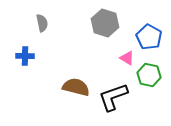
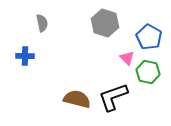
pink triangle: rotated 14 degrees clockwise
green hexagon: moved 1 px left, 3 px up
brown semicircle: moved 1 px right, 12 px down
